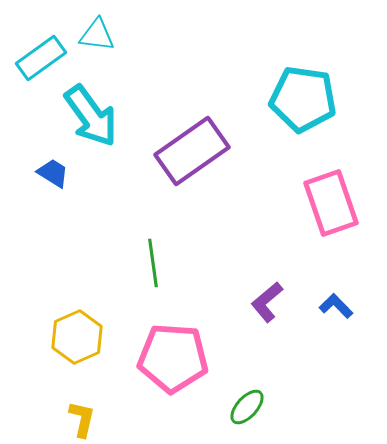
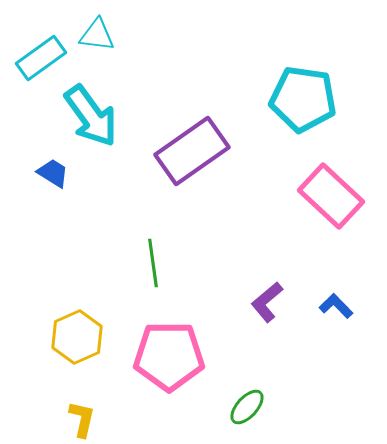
pink rectangle: moved 7 px up; rotated 28 degrees counterclockwise
pink pentagon: moved 4 px left, 2 px up; rotated 4 degrees counterclockwise
